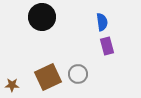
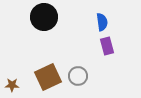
black circle: moved 2 px right
gray circle: moved 2 px down
